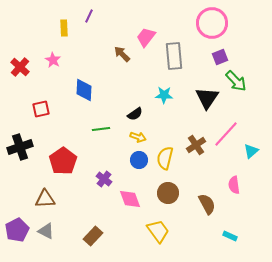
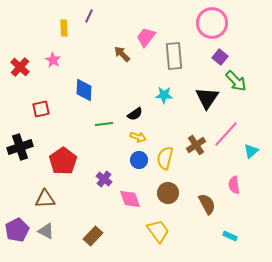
purple square: rotated 28 degrees counterclockwise
green line: moved 3 px right, 5 px up
